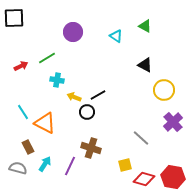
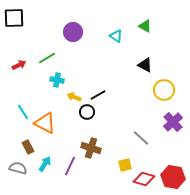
red arrow: moved 2 px left, 1 px up
